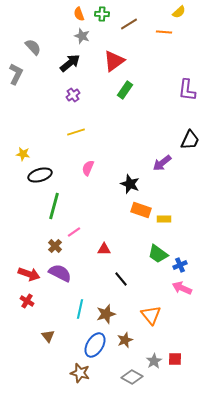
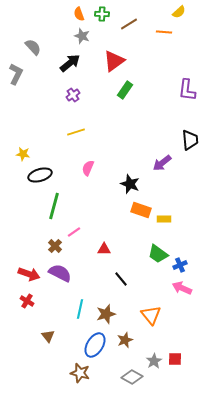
black trapezoid at (190, 140): rotated 30 degrees counterclockwise
